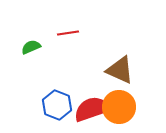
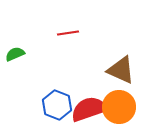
green semicircle: moved 16 px left, 7 px down
brown triangle: moved 1 px right
red semicircle: moved 3 px left
